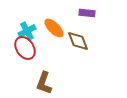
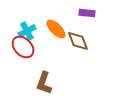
orange ellipse: moved 2 px right, 1 px down
red ellipse: moved 2 px left, 1 px up; rotated 10 degrees counterclockwise
